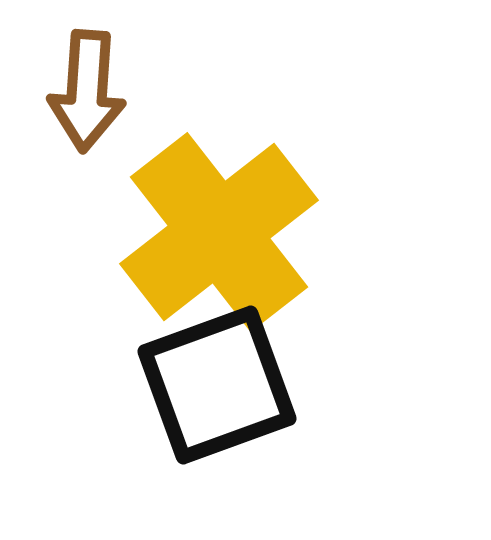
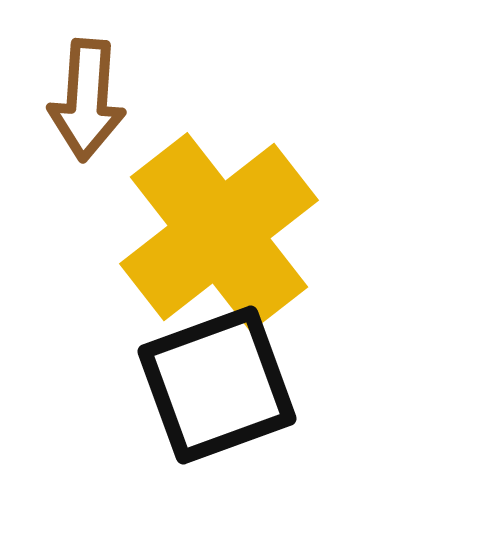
brown arrow: moved 9 px down
